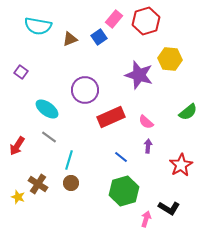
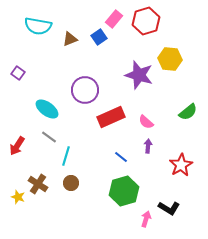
purple square: moved 3 px left, 1 px down
cyan line: moved 3 px left, 4 px up
